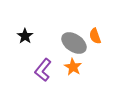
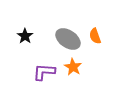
gray ellipse: moved 6 px left, 4 px up
purple L-shape: moved 1 px right, 2 px down; rotated 55 degrees clockwise
